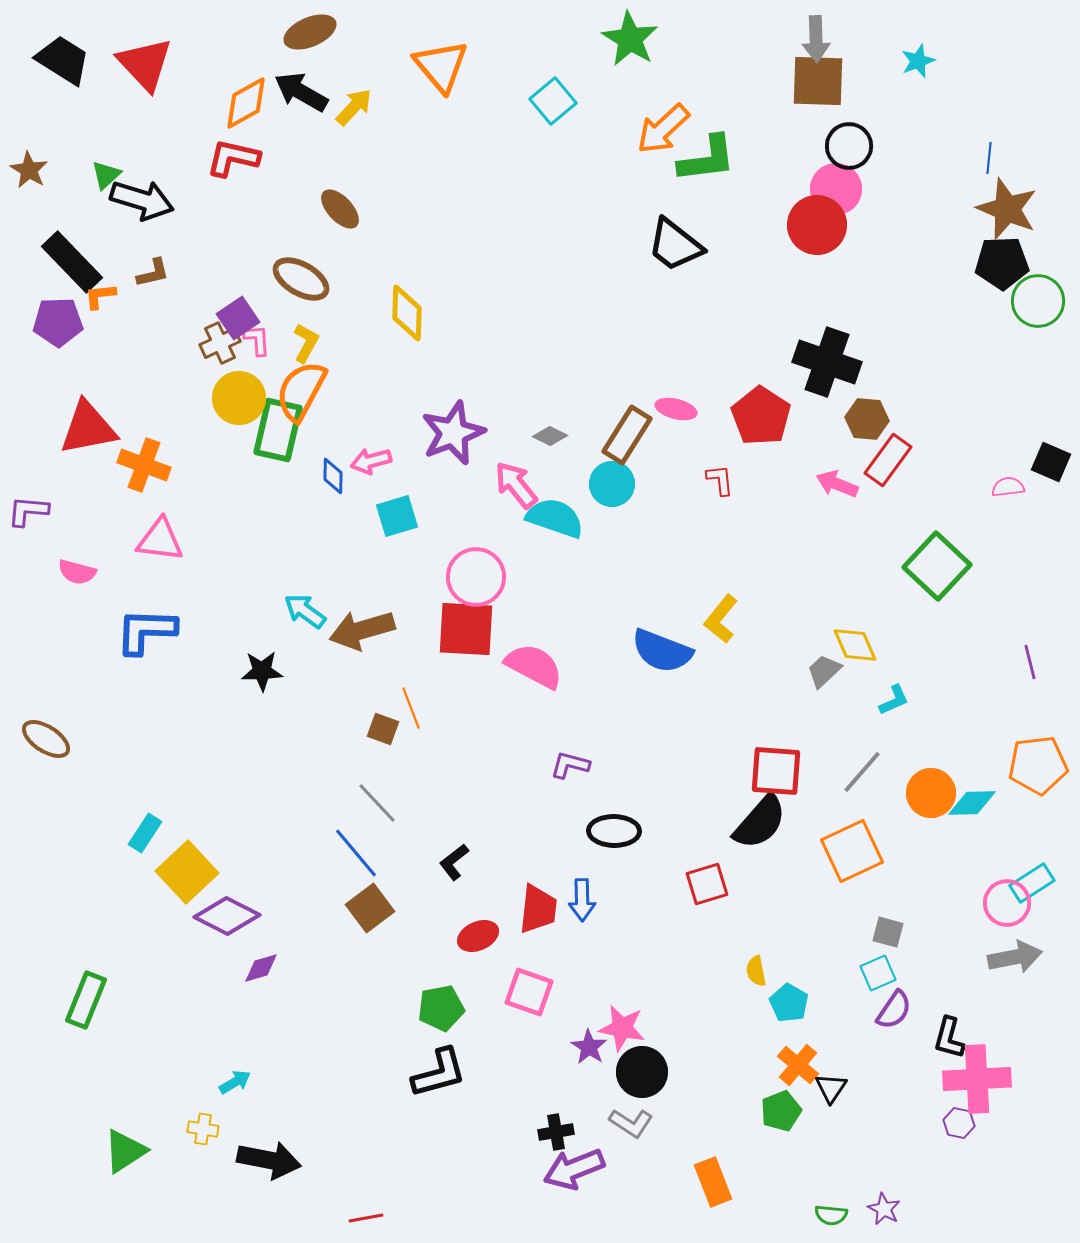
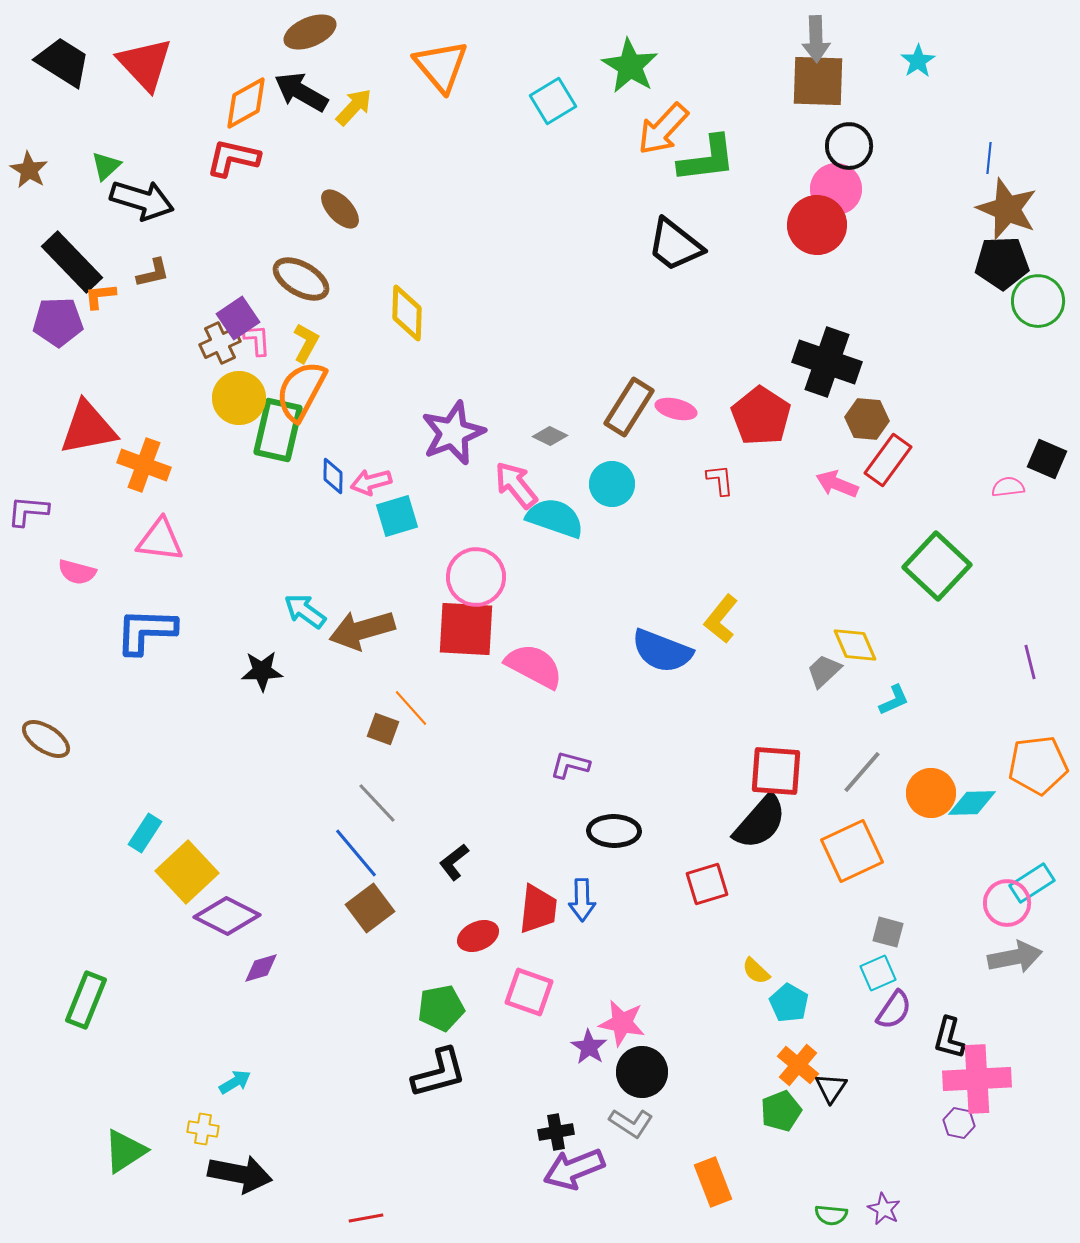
green star at (630, 39): moved 27 px down
black trapezoid at (63, 60): moved 2 px down
cyan star at (918, 61): rotated 12 degrees counterclockwise
cyan square at (553, 101): rotated 9 degrees clockwise
orange arrow at (663, 129): rotated 4 degrees counterclockwise
green triangle at (106, 175): moved 9 px up
brown rectangle at (627, 435): moved 2 px right, 28 px up
pink arrow at (371, 461): moved 21 px down
black square at (1051, 462): moved 4 px left, 3 px up
orange line at (411, 708): rotated 21 degrees counterclockwise
yellow semicircle at (756, 971): rotated 36 degrees counterclockwise
pink star at (622, 1028): moved 5 px up
black arrow at (269, 1160): moved 29 px left, 14 px down
